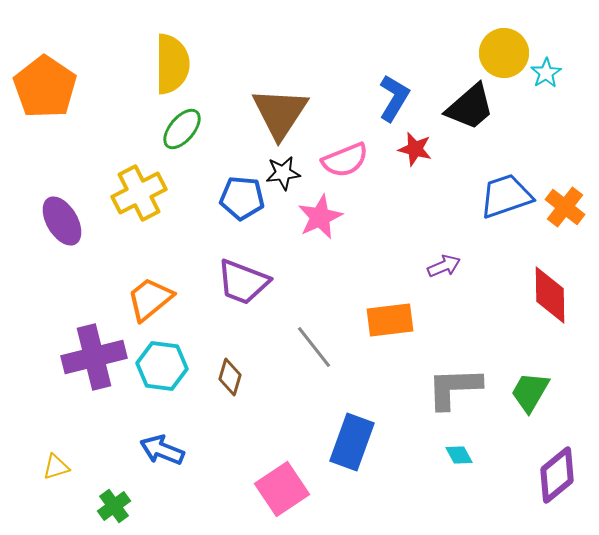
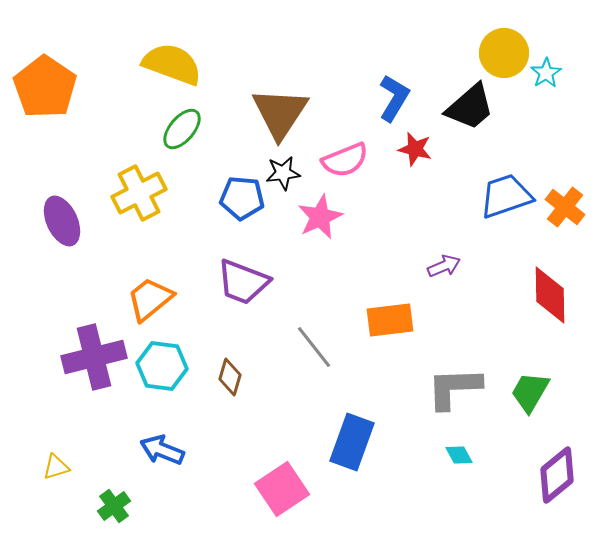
yellow semicircle: rotated 70 degrees counterclockwise
purple ellipse: rotated 6 degrees clockwise
